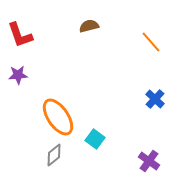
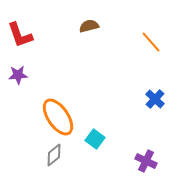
purple cross: moved 3 px left; rotated 10 degrees counterclockwise
